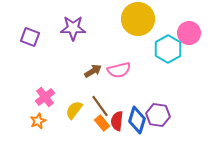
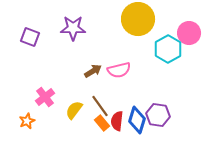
orange star: moved 11 px left
